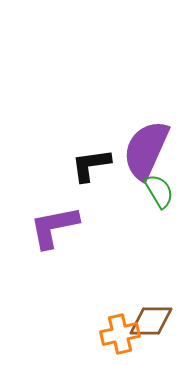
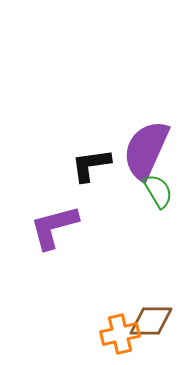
green semicircle: moved 1 px left
purple L-shape: rotated 4 degrees counterclockwise
